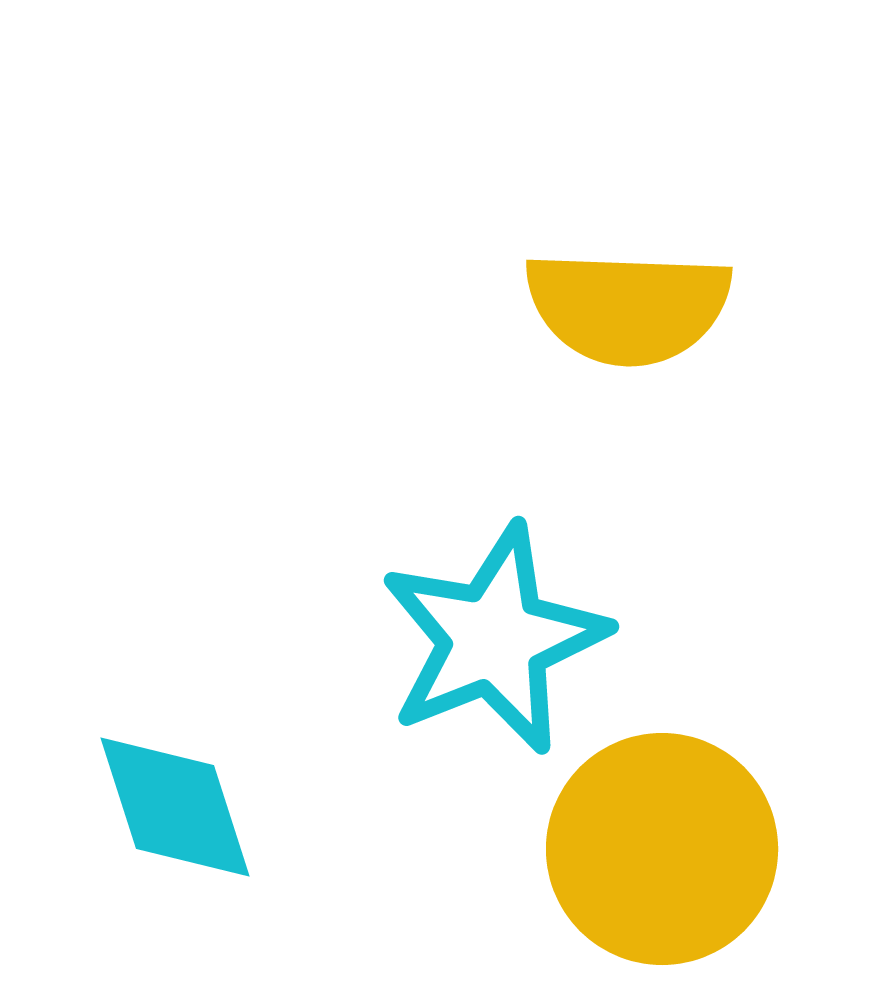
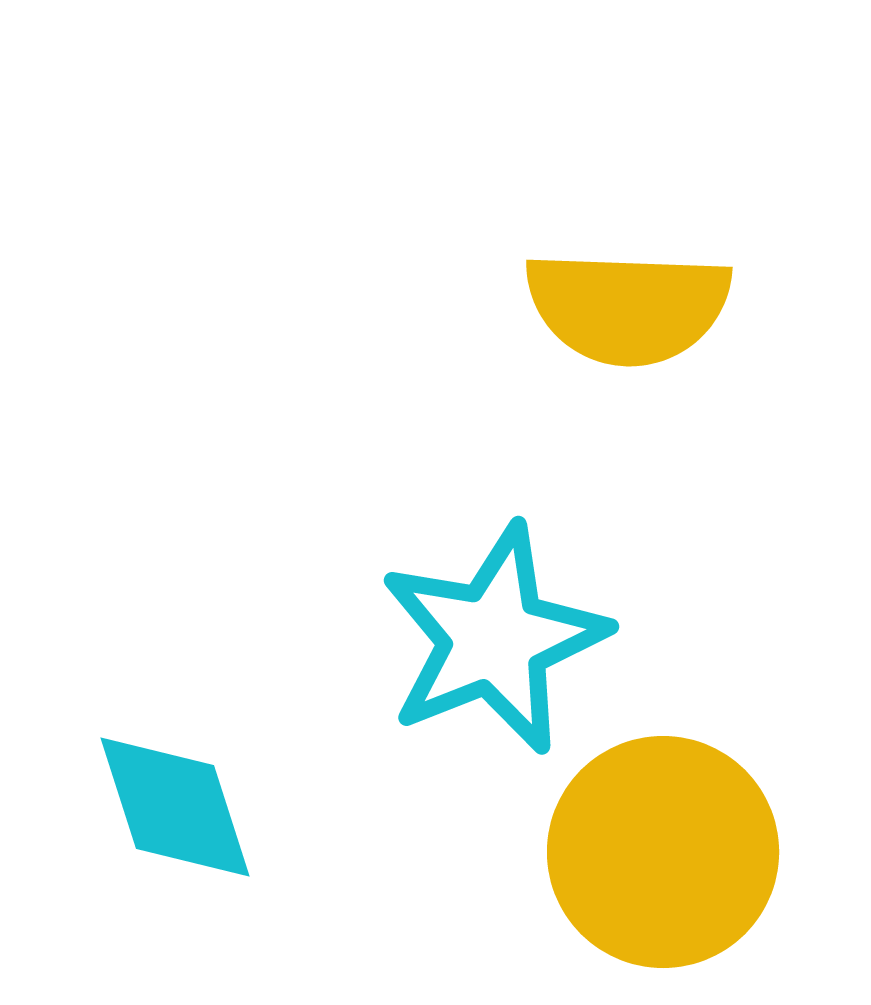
yellow circle: moved 1 px right, 3 px down
